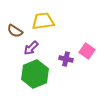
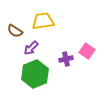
purple cross: rotated 24 degrees counterclockwise
